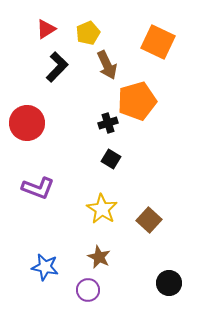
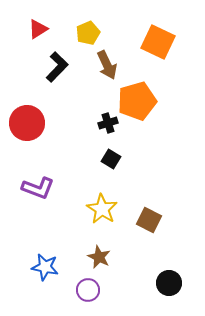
red triangle: moved 8 px left
brown square: rotated 15 degrees counterclockwise
